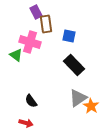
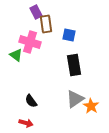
blue square: moved 1 px up
black rectangle: rotated 35 degrees clockwise
gray triangle: moved 3 px left, 1 px down
